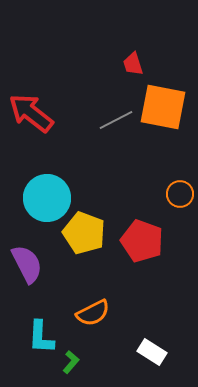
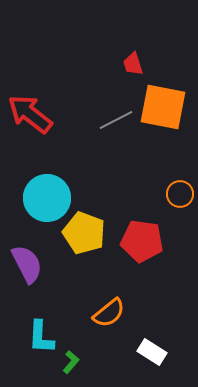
red arrow: moved 1 px left, 1 px down
red pentagon: rotated 12 degrees counterclockwise
orange semicircle: moved 16 px right; rotated 12 degrees counterclockwise
